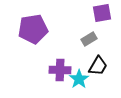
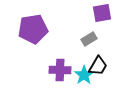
cyan star: moved 5 px right, 4 px up
